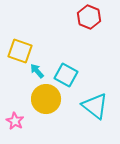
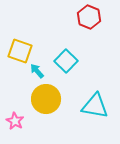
cyan square: moved 14 px up; rotated 15 degrees clockwise
cyan triangle: rotated 28 degrees counterclockwise
